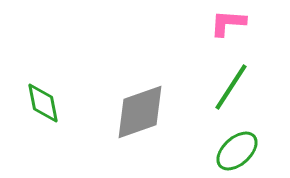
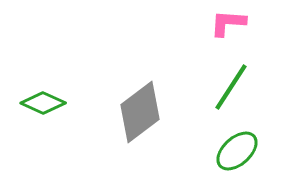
green diamond: rotated 54 degrees counterclockwise
gray diamond: rotated 18 degrees counterclockwise
